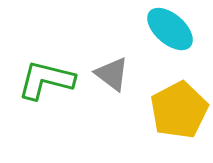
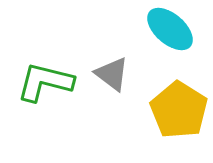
green L-shape: moved 1 px left, 2 px down
yellow pentagon: rotated 12 degrees counterclockwise
